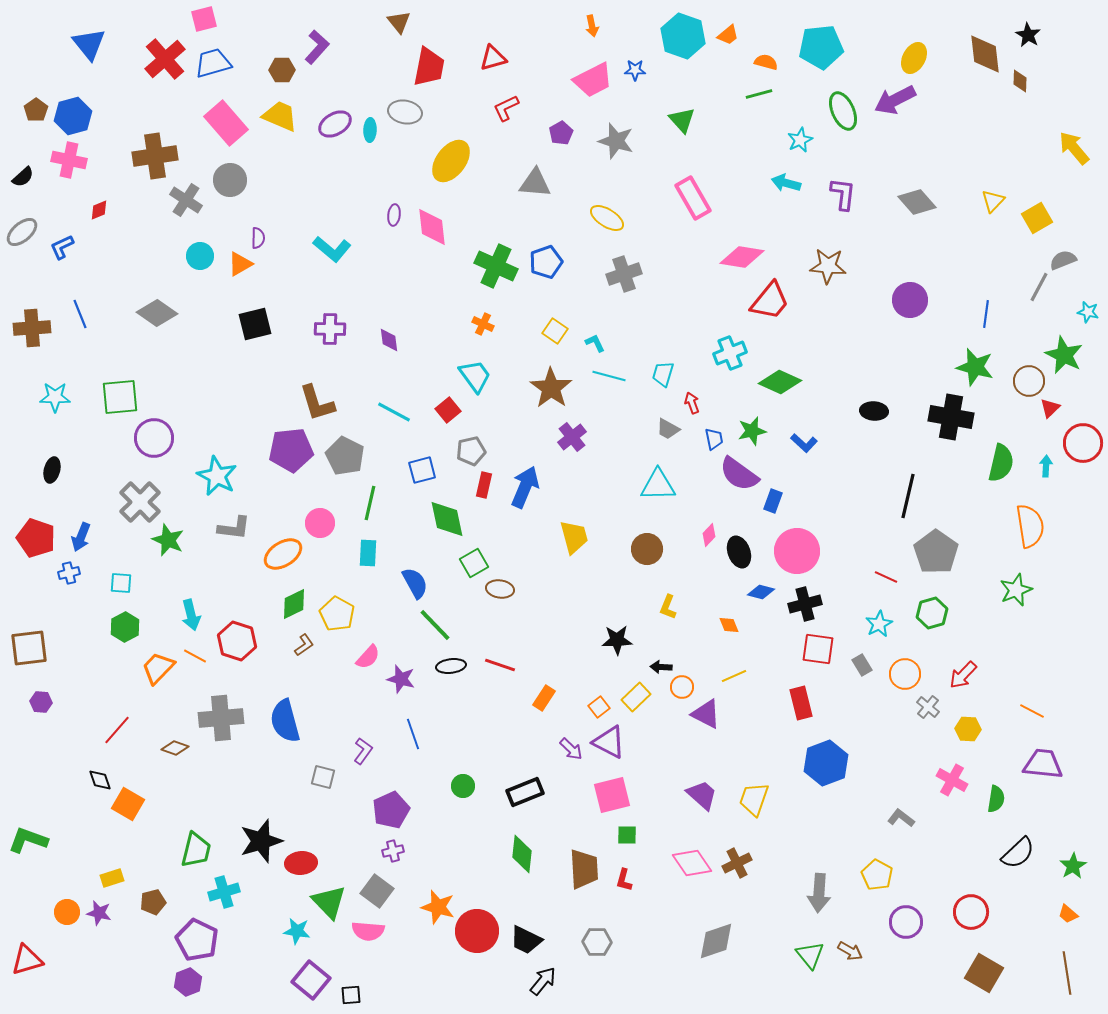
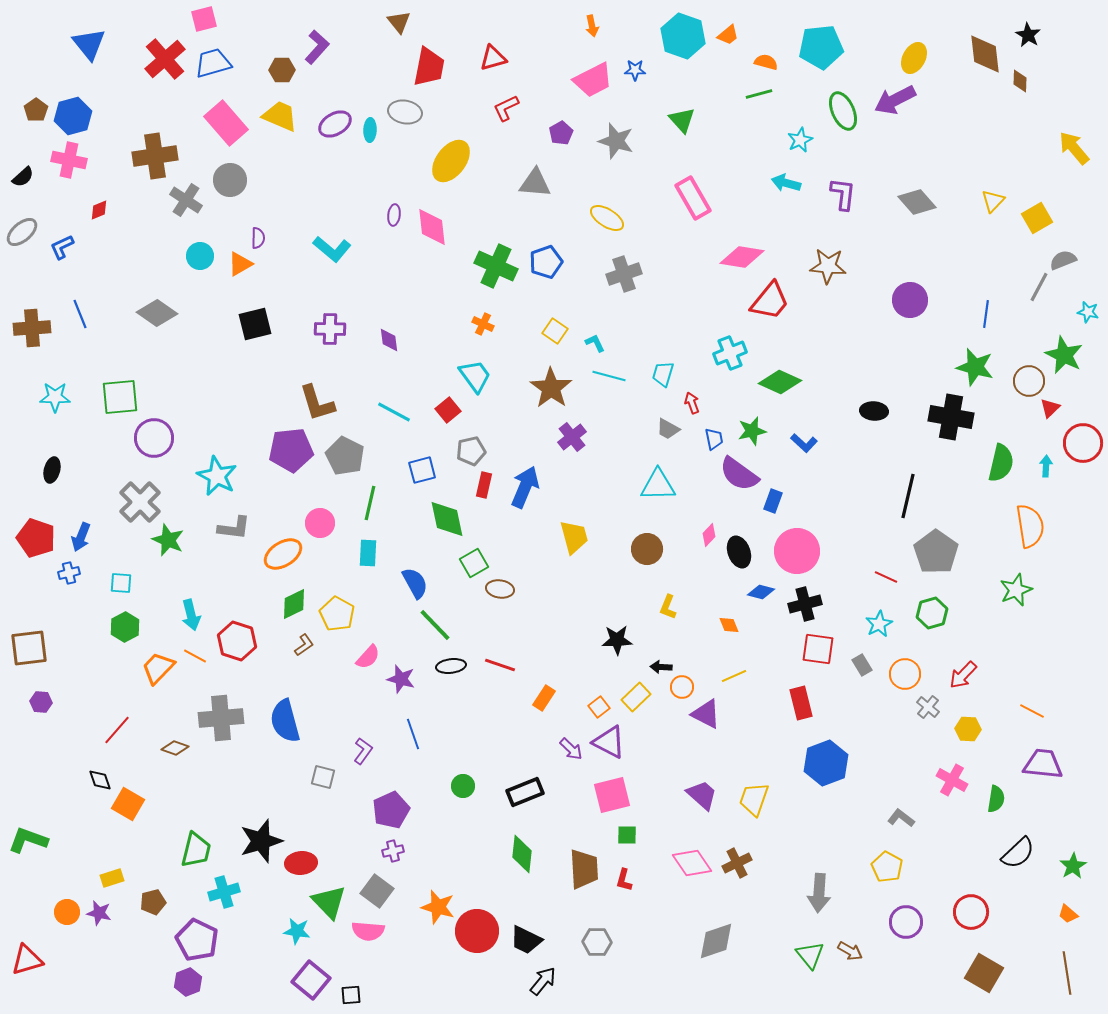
yellow pentagon at (877, 875): moved 10 px right, 8 px up
